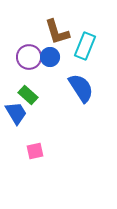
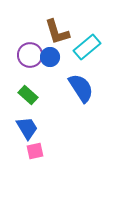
cyan rectangle: moved 2 px right, 1 px down; rotated 28 degrees clockwise
purple circle: moved 1 px right, 2 px up
blue trapezoid: moved 11 px right, 15 px down
